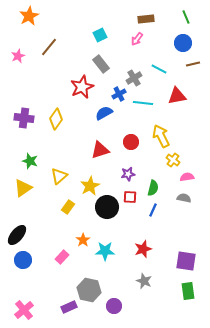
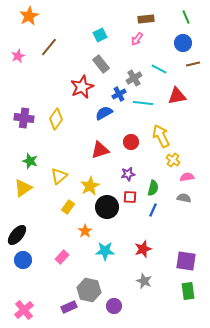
orange star at (83, 240): moved 2 px right, 9 px up
